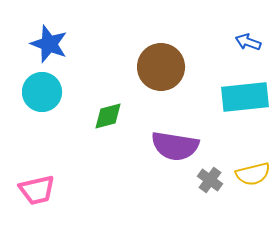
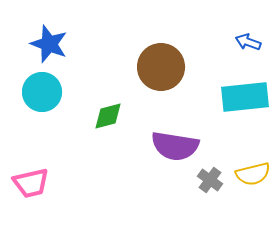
pink trapezoid: moved 6 px left, 7 px up
